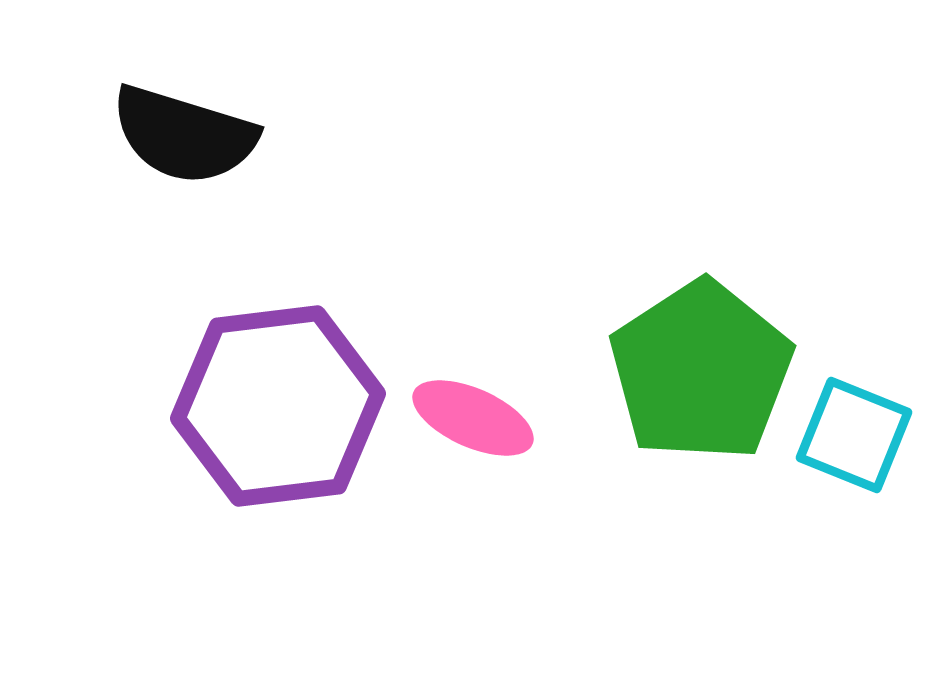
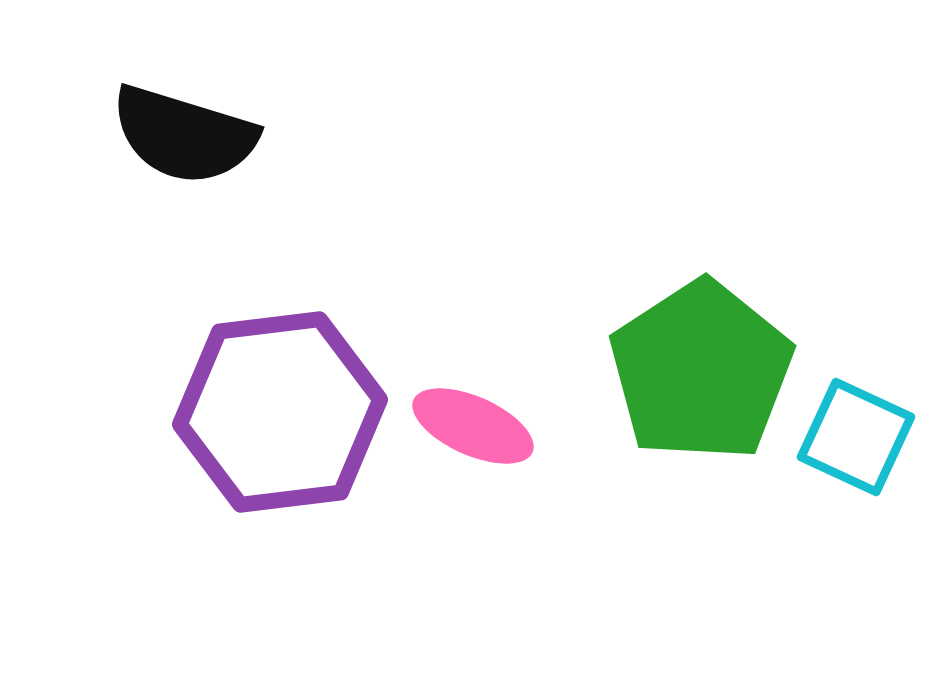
purple hexagon: moved 2 px right, 6 px down
pink ellipse: moved 8 px down
cyan square: moved 2 px right, 2 px down; rotated 3 degrees clockwise
